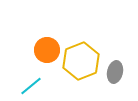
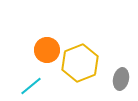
yellow hexagon: moved 1 px left, 2 px down
gray ellipse: moved 6 px right, 7 px down
